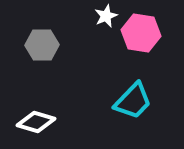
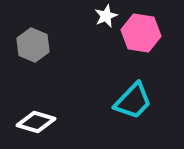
gray hexagon: moved 9 px left; rotated 24 degrees clockwise
